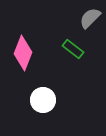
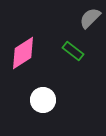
green rectangle: moved 2 px down
pink diamond: rotated 36 degrees clockwise
